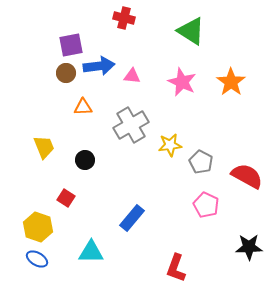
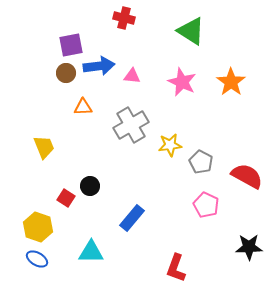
black circle: moved 5 px right, 26 px down
